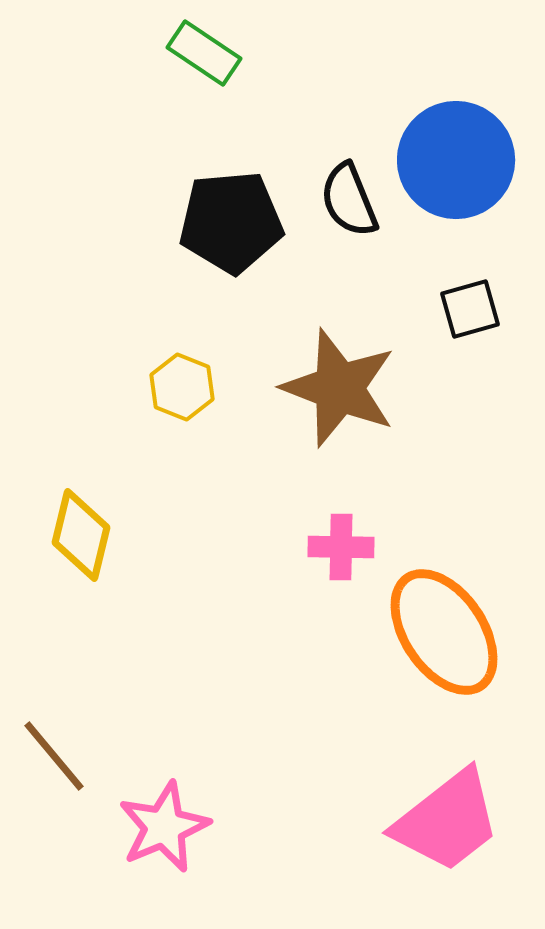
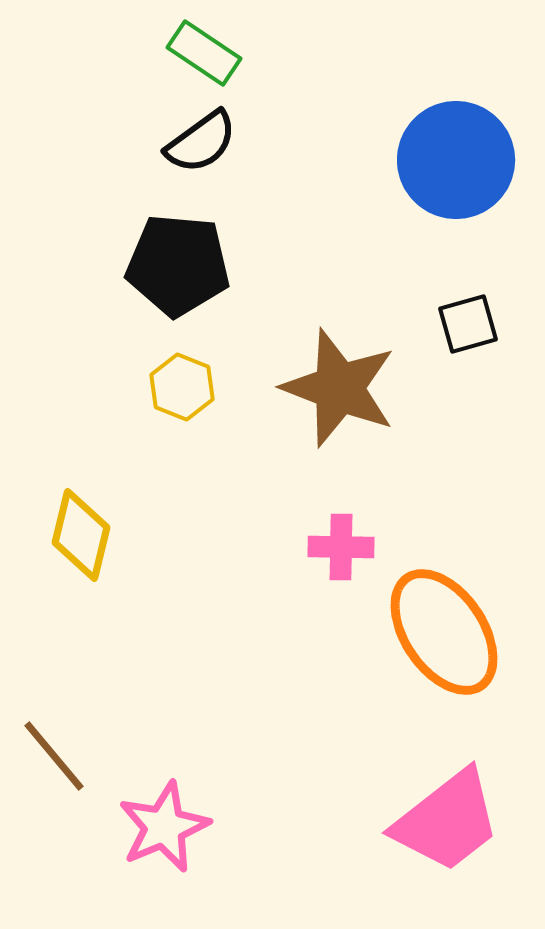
black semicircle: moved 148 px left, 58 px up; rotated 104 degrees counterclockwise
black pentagon: moved 53 px left, 43 px down; rotated 10 degrees clockwise
black square: moved 2 px left, 15 px down
